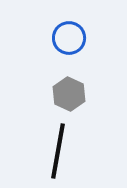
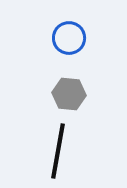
gray hexagon: rotated 20 degrees counterclockwise
